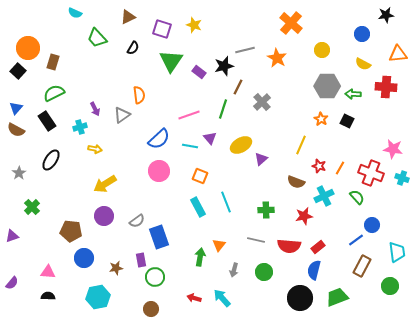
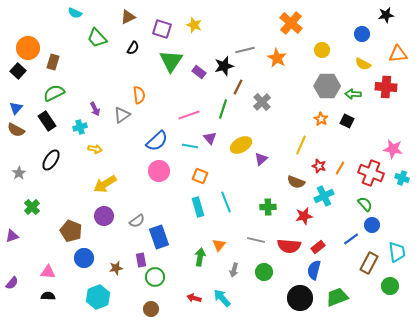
blue semicircle at (159, 139): moved 2 px left, 2 px down
green semicircle at (357, 197): moved 8 px right, 7 px down
cyan rectangle at (198, 207): rotated 12 degrees clockwise
green cross at (266, 210): moved 2 px right, 3 px up
brown pentagon at (71, 231): rotated 15 degrees clockwise
blue line at (356, 240): moved 5 px left, 1 px up
brown rectangle at (362, 266): moved 7 px right, 3 px up
cyan hexagon at (98, 297): rotated 10 degrees counterclockwise
